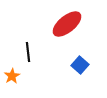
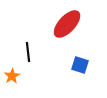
red ellipse: rotated 8 degrees counterclockwise
blue square: rotated 24 degrees counterclockwise
